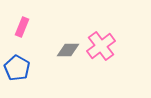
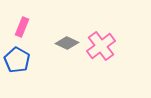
gray diamond: moved 1 px left, 7 px up; rotated 25 degrees clockwise
blue pentagon: moved 8 px up
